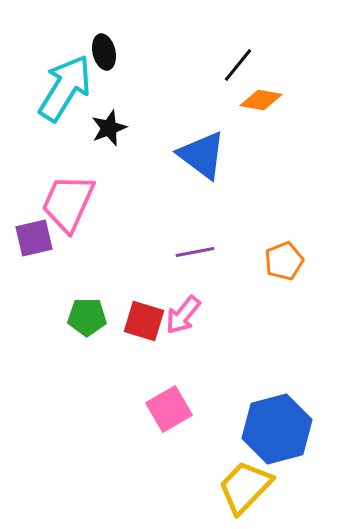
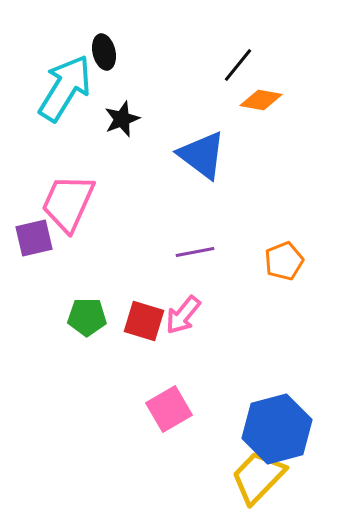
black star: moved 13 px right, 9 px up
yellow trapezoid: moved 13 px right, 10 px up
